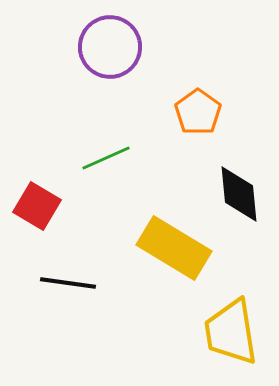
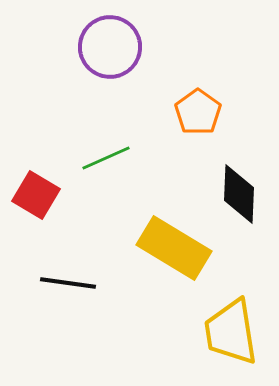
black diamond: rotated 8 degrees clockwise
red square: moved 1 px left, 11 px up
